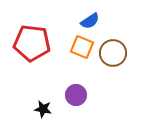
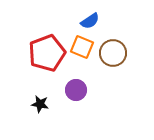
red pentagon: moved 15 px right, 10 px down; rotated 27 degrees counterclockwise
purple circle: moved 5 px up
black star: moved 3 px left, 5 px up
